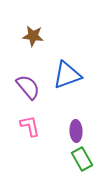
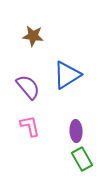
blue triangle: rotated 12 degrees counterclockwise
